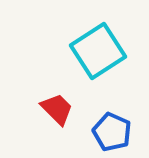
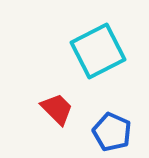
cyan square: rotated 6 degrees clockwise
